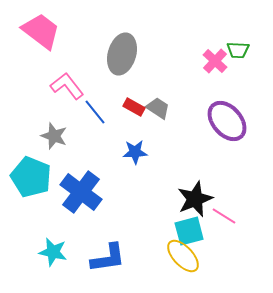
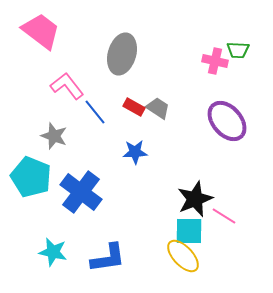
pink cross: rotated 30 degrees counterclockwise
cyan square: rotated 16 degrees clockwise
